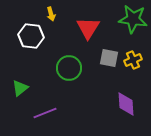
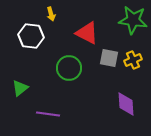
green star: moved 1 px down
red triangle: moved 1 px left, 5 px down; rotated 35 degrees counterclockwise
purple line: moved 3 px right, 1 px down; rotated 30 degrees clockwise
